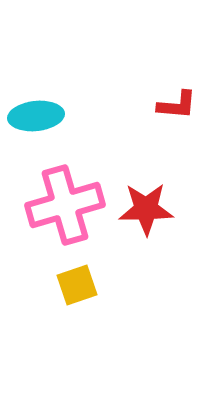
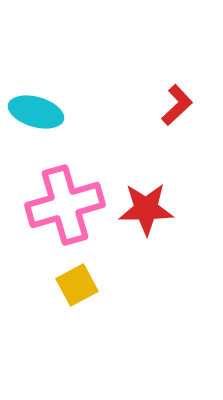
red L-shape: rotated 48 degrees counterclockwise
cyan ellipse: moved 4 px up; rotated 22 degrees clockwise
yellow square: rotated 9 degrees counterclockwise
